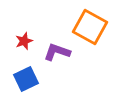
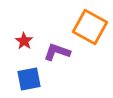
red star: rotated 18 degrees counterclockwise
blue square: moved 3 px right; rotated 15 degrees clockwise
